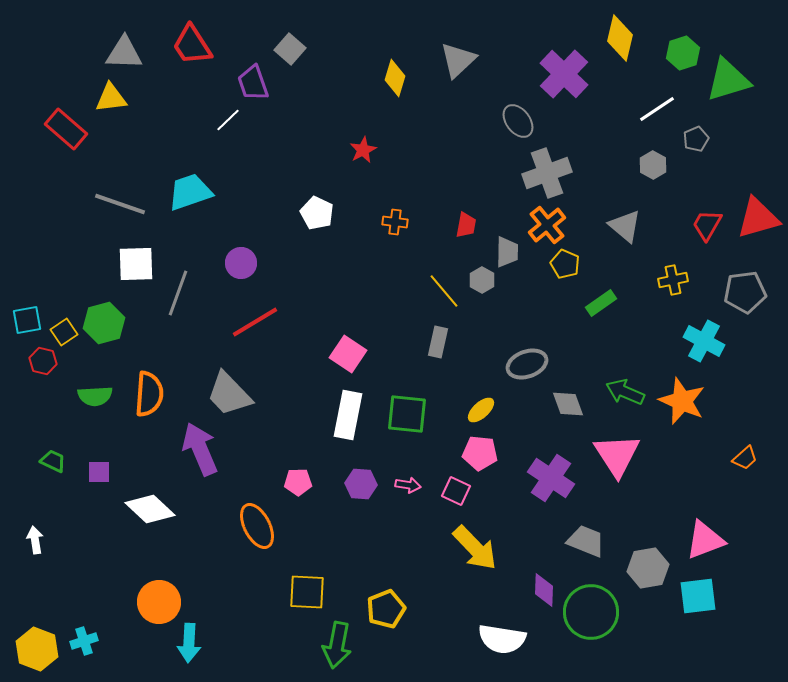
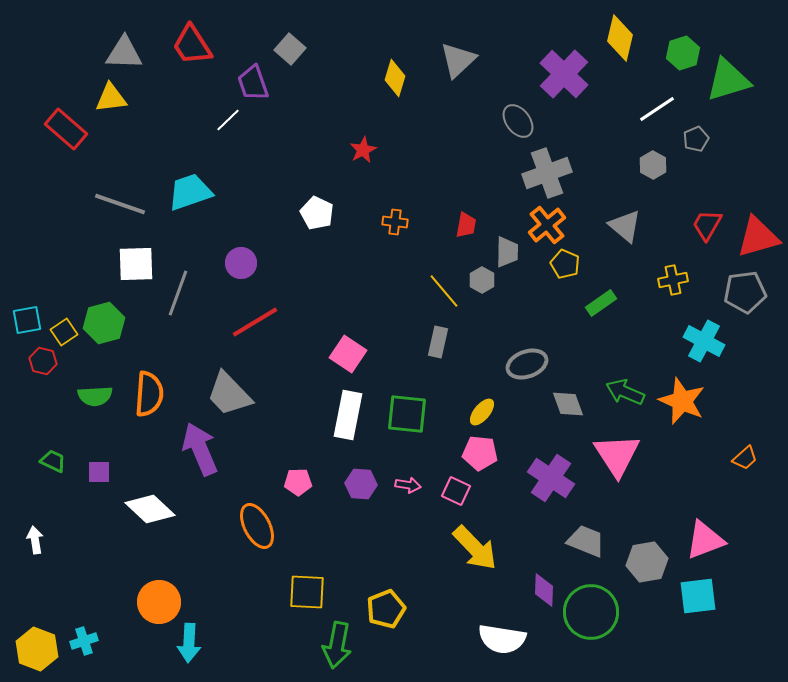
red triangle at (758, 218): moved 19 px down
yellow ellipse at (481, 410): moved 1 px right, 2 px down; rotated 8 degrees counterclockwise
gray hexagon at (648, 568): moved 1 px left, 6 px up
